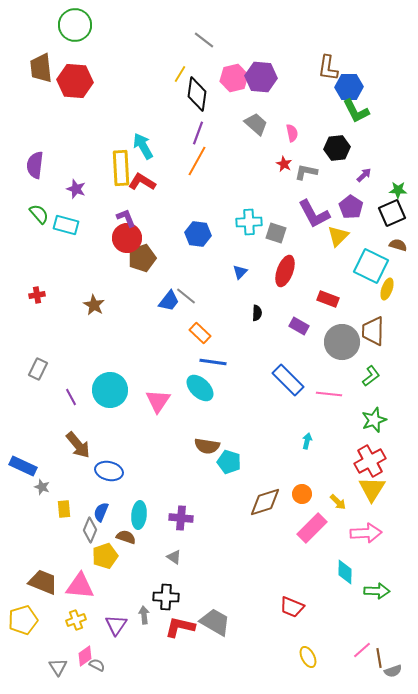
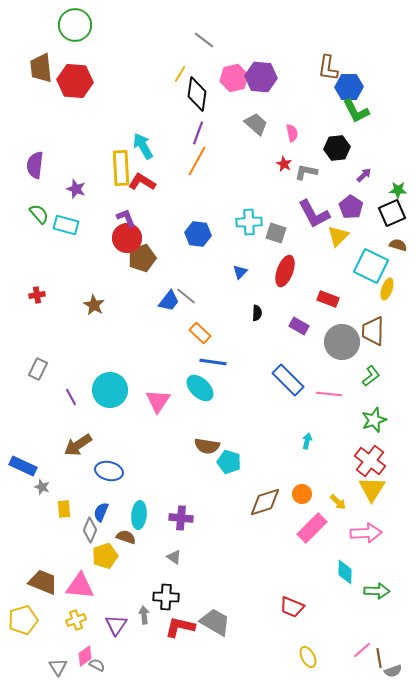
brown arrow at (78, 445): rotated 96 degrees clockwise
red cross at (370, 461): rotated 24 degrees counterclockwise
